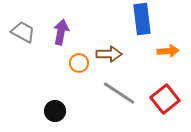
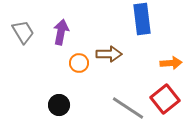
gray trapezoid: rotated 30 degrees clockwise
orange arrow: moved 3 px right, 12 px down
gray line: moved 9 px right, 15 px down
black circle: moved 4 px right, 6 px up
